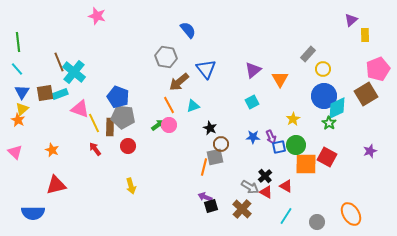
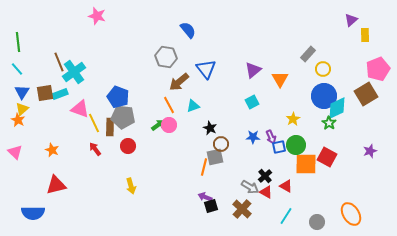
cyan cross at (74, 72): rotated 15 degrees clockwise
